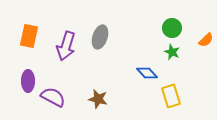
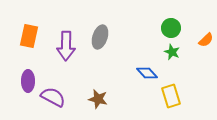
green circle: moved 1 px left
purple arrow: rotated 16 degrees counterclockwise
